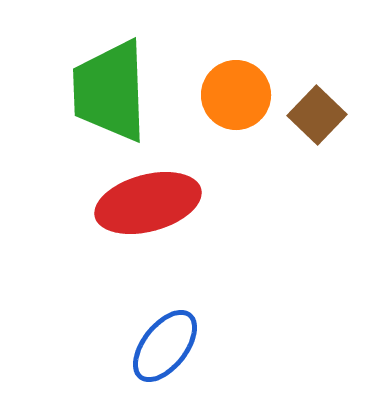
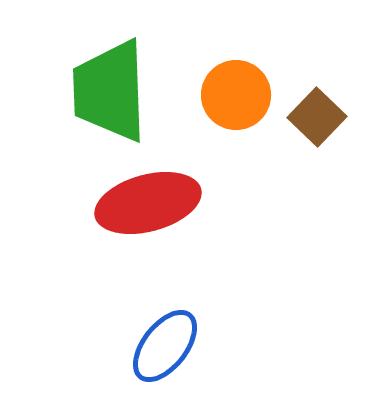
brown square: moved 2 px down
